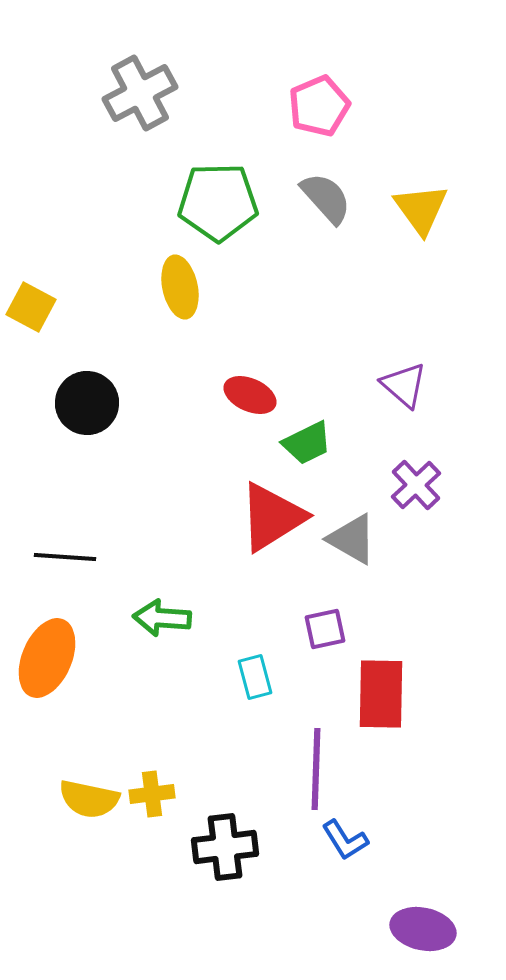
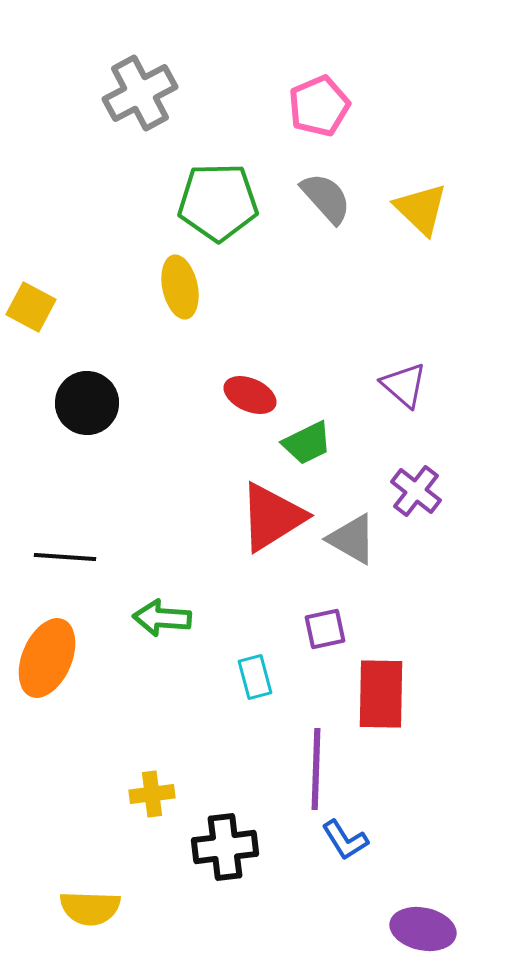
yellow triangle: rotated 10 degrees counterclockwise
purple cross: moved 6 px down; rotated 9 degrees counterclockwise
yellow semicircle: moved 1 px right, 109 px down; rotated 10 degrees counterclockwise
